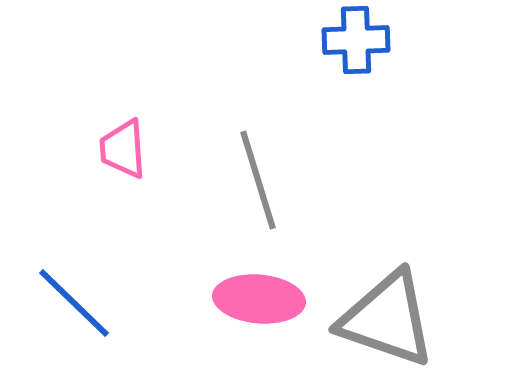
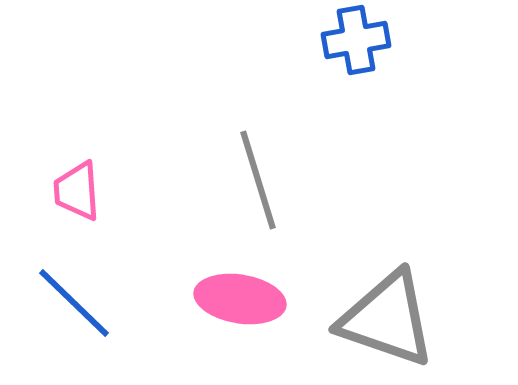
blue cross: rotated 8 degrees counterclockwise
pink trapezoid: moved 46 px left, 42 px down
pink ellipse: moved 19 px left; rotated 4 degrees clockwise
